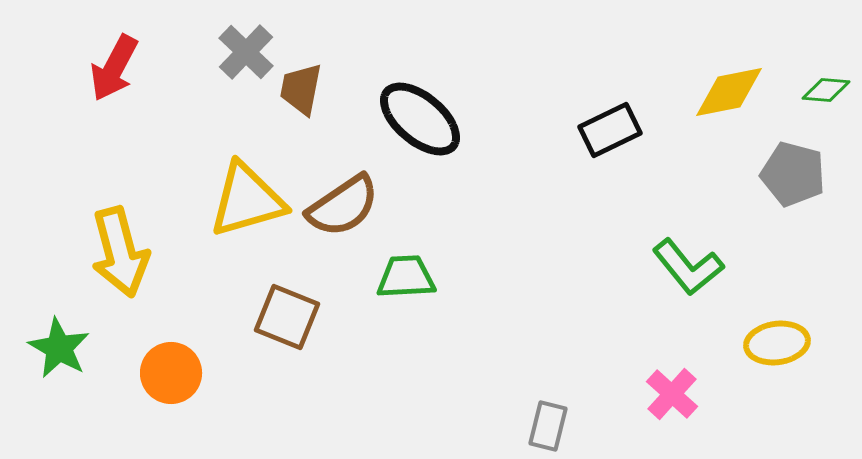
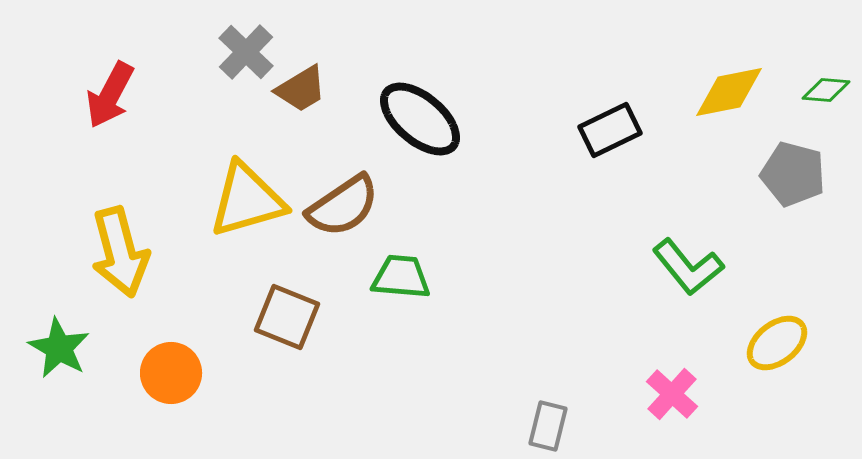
red arrow: moved 4 px left, 27 px down
brown trapezoid: rotated 132 degrees counterclockwise
green trapezoid: moved 5 px left; rotated 8 degrees clockwise
yellow ellipse: rotated 30 degrees counterclockwise
